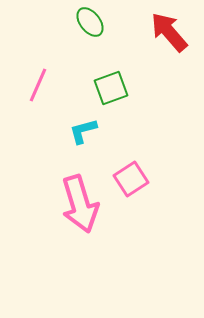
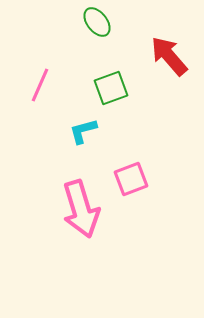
green ellipse: moved 7 px right
red arrow: moved 24 px down
pink line: moved 2 px right
pink square: rotated 12 degrees clockwise
pink arrow: moved 1 px right, 5 px down
